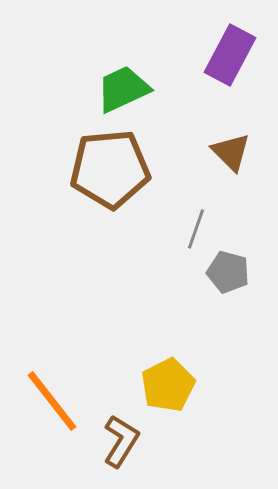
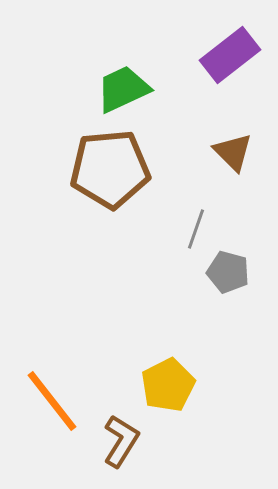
purple rectangle: rotated 24 degrees clockwise
brown triangle: moved 2 px right
